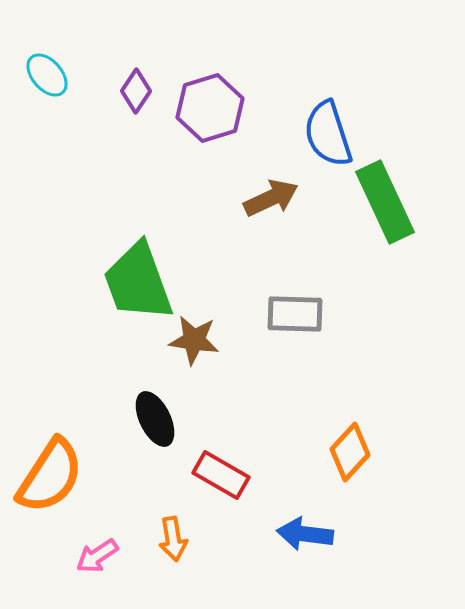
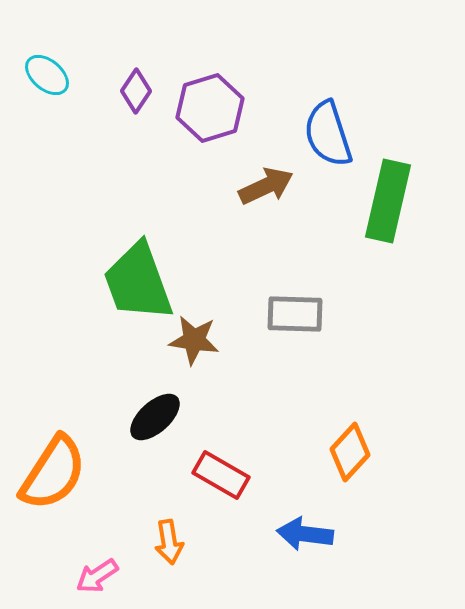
cyan ellipse: rotated 9 degrees counterclockwise
brown arrow: moved 5 px left, 12 px up
green rectangle: moved 3 px right, 1 px up; rotated 38 degrees clockwise
black ellipse: moved 2 px up; rotated 74 degrees clockwise
orange semicircle: moved 3 px right, 3 px up
orange arrow: moved 4 px left, 3 px down
pink arrow: moved 20 px down
